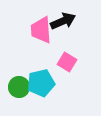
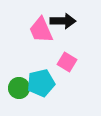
black arrow: rotated 25 degrees clockwise
pink trapezoid: rotated 20 degrees counterclockwise
green circle: moved 1 px down
